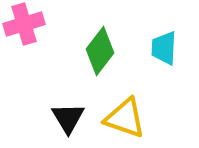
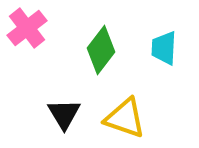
pink cross: moved 3 px right, 4 px down; rotated 21 degrees counterclockwise
green diamond: moved 1 px right, 1 px up
black triangle: moved 4 px left, 4 px up
